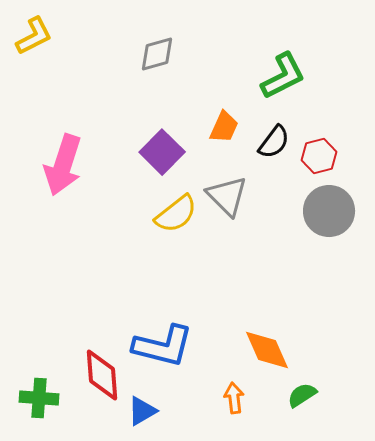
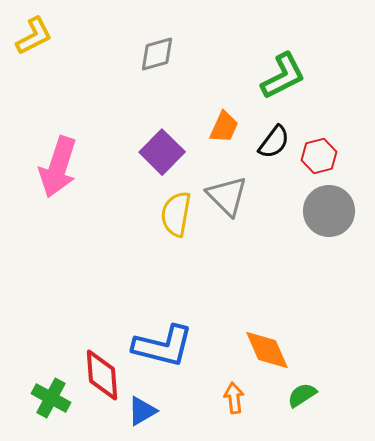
pink arrow: moved 5 px left, 2 px down
yellow semicircle: rotated 138 degrees clockwise
green cross: moved 12 px right; rotated 24 degrees clockwise
